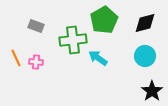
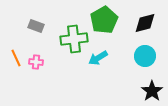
green cross: moved 1 px right, 1 px up
cyan arrow: rotated 66 degrees counterclockwise
